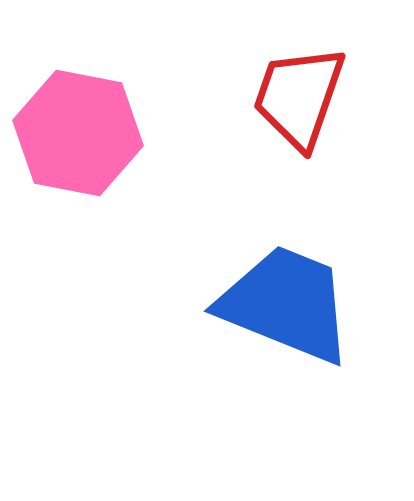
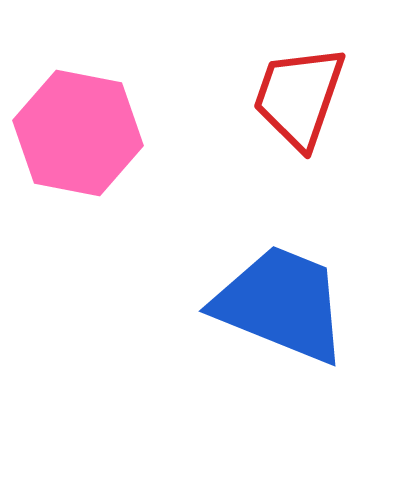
blue trapezoid: moved 5 px left
